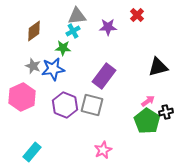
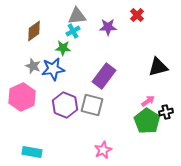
cyan rectangle: rotated 60 degrees clockwise
